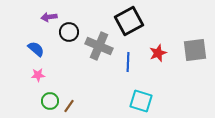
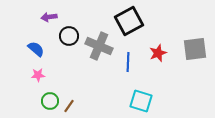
black circle: moved 4 px down
gray square: moved 1 px up
